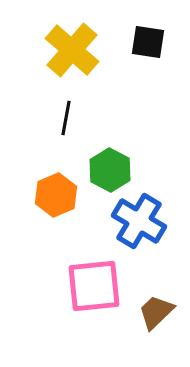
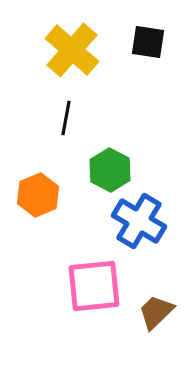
orange hexagon: moved 18 px left
